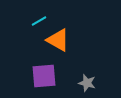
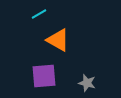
cyan line: moved 7 px up
